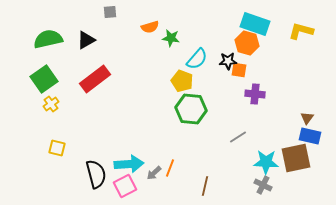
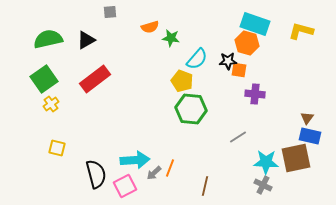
cyan arrow: moved 6 px right, 4 px up
